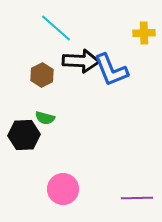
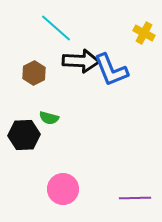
yellow cross: rotated 30 degrees clockwise
brown hexagon: moved 8 px left, 2 px up
green semicircle: moved 4 px right
purple line: moved 2 px left
